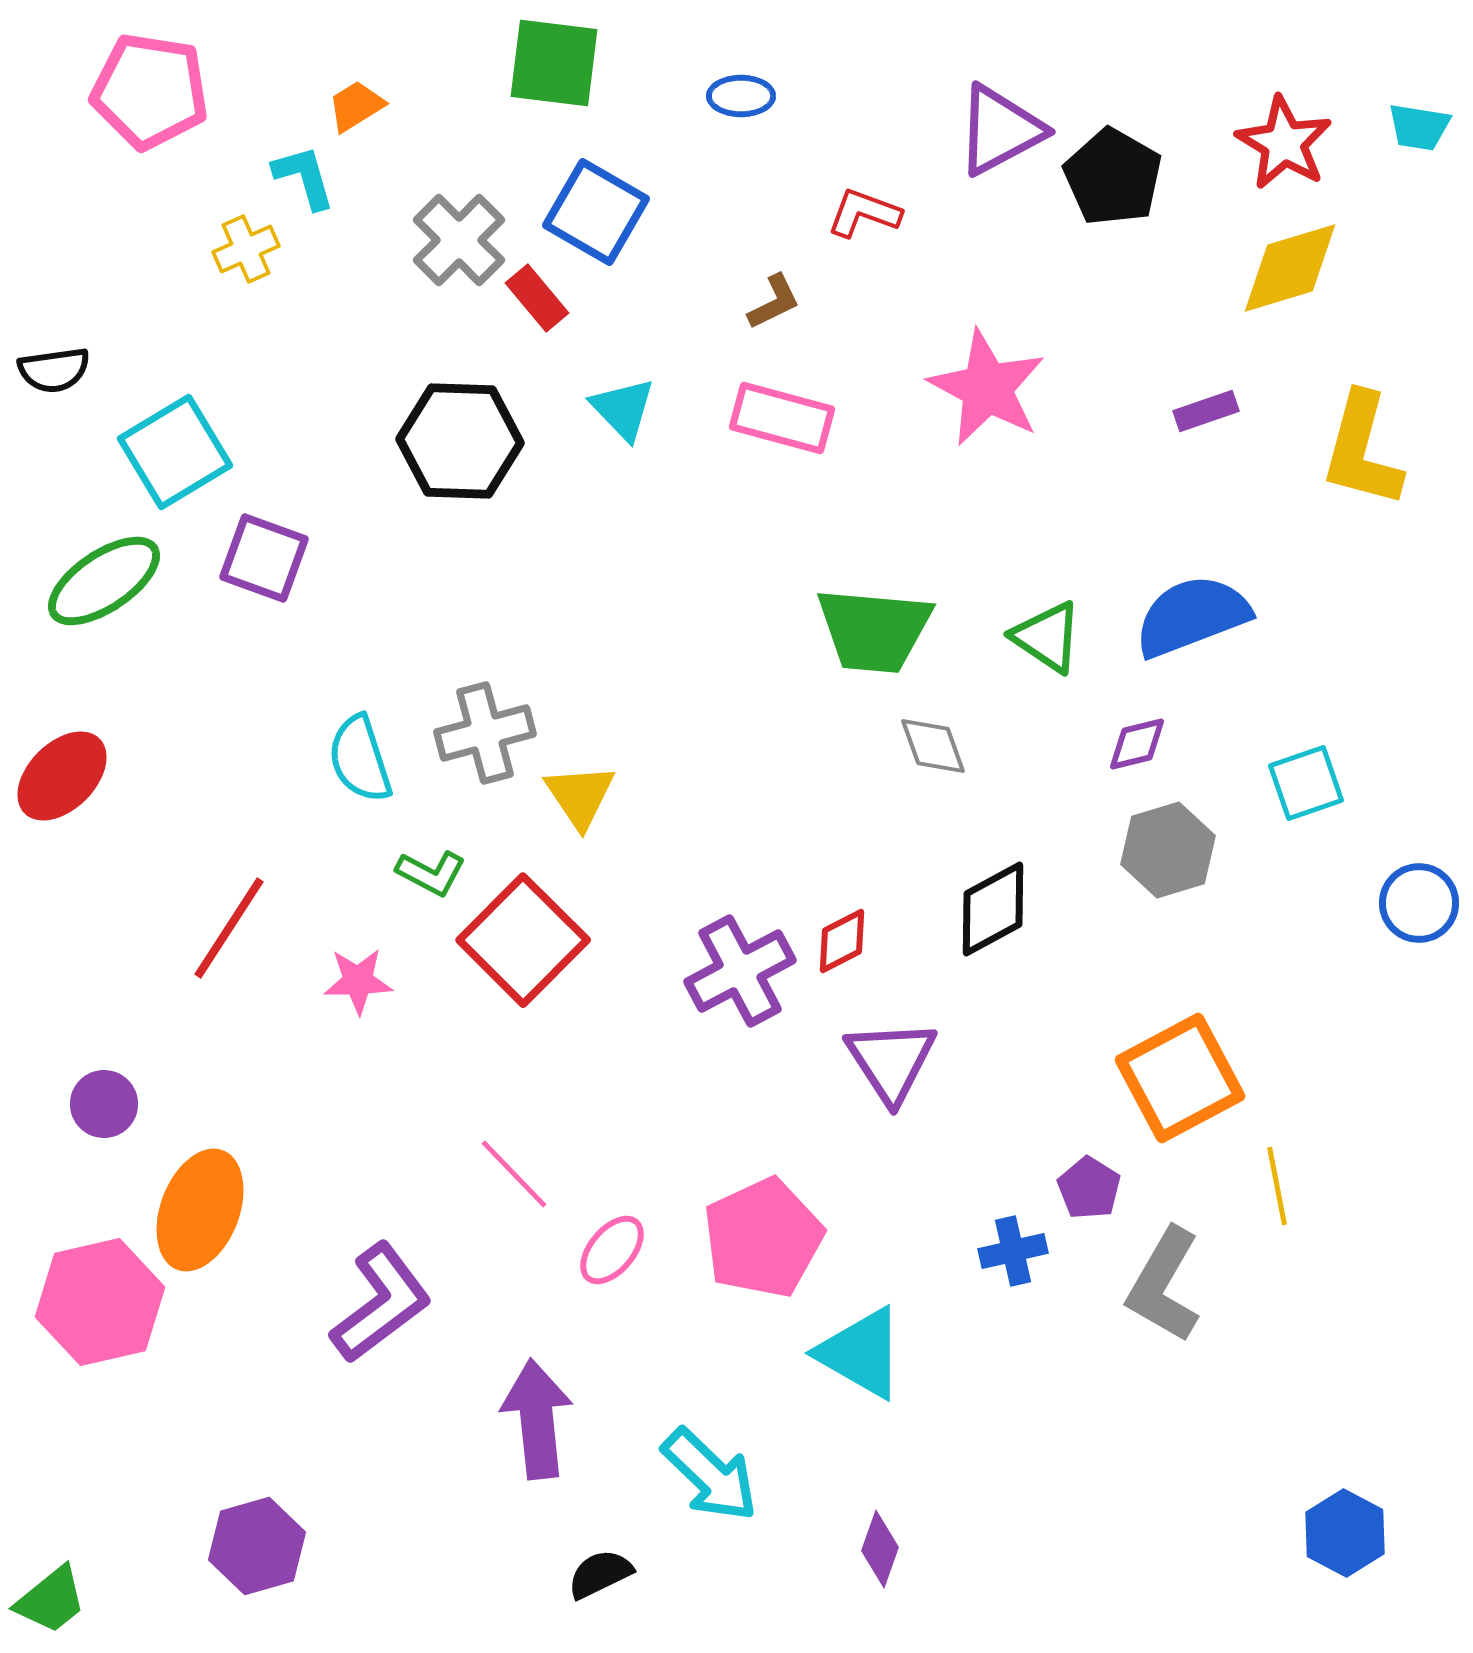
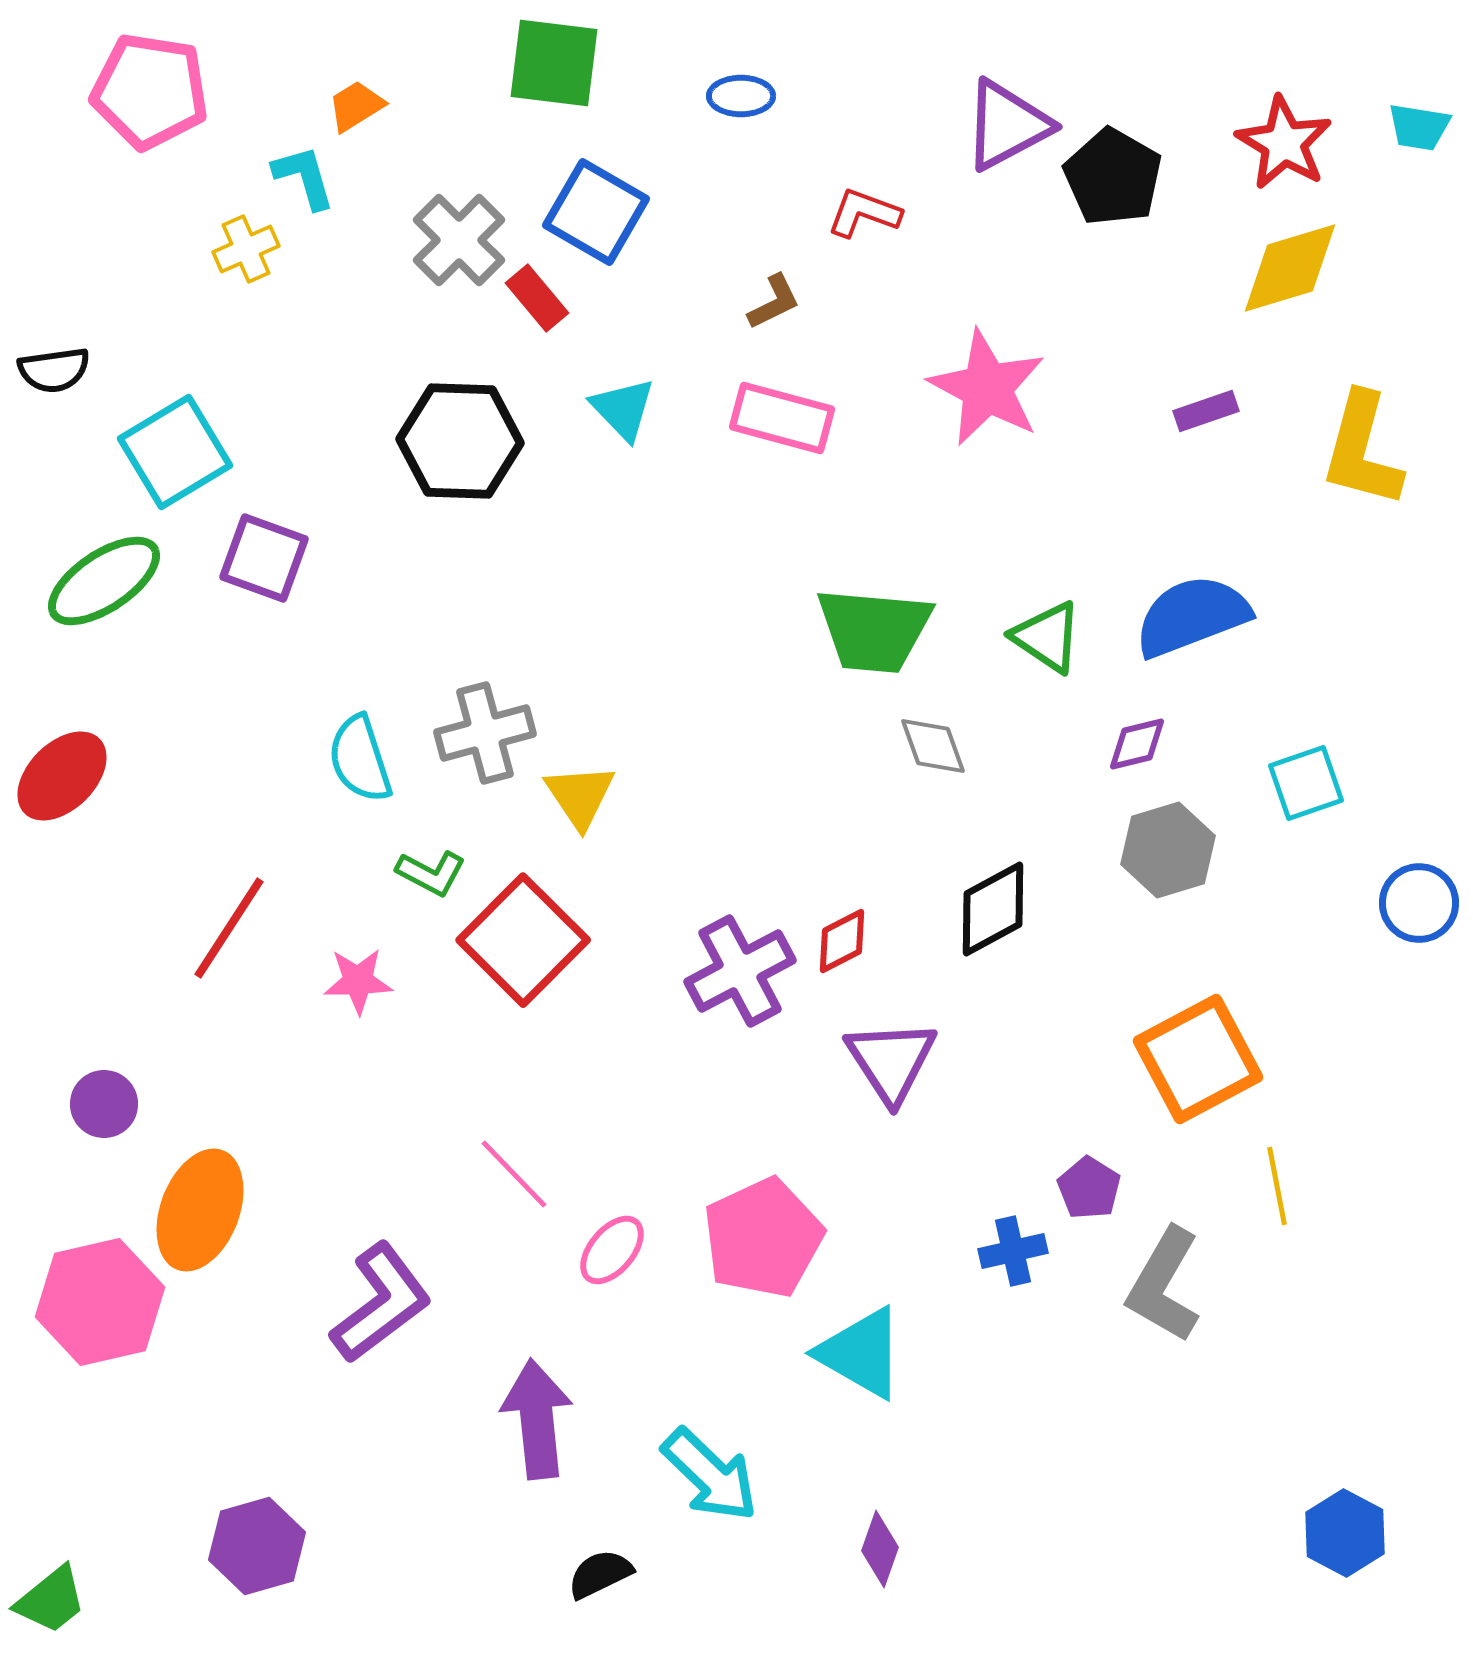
purple triangle at (1000, 130): moved 7 px right, 5 px up
orange square at (1180, 1078): moved 18 px right, 19 px up
